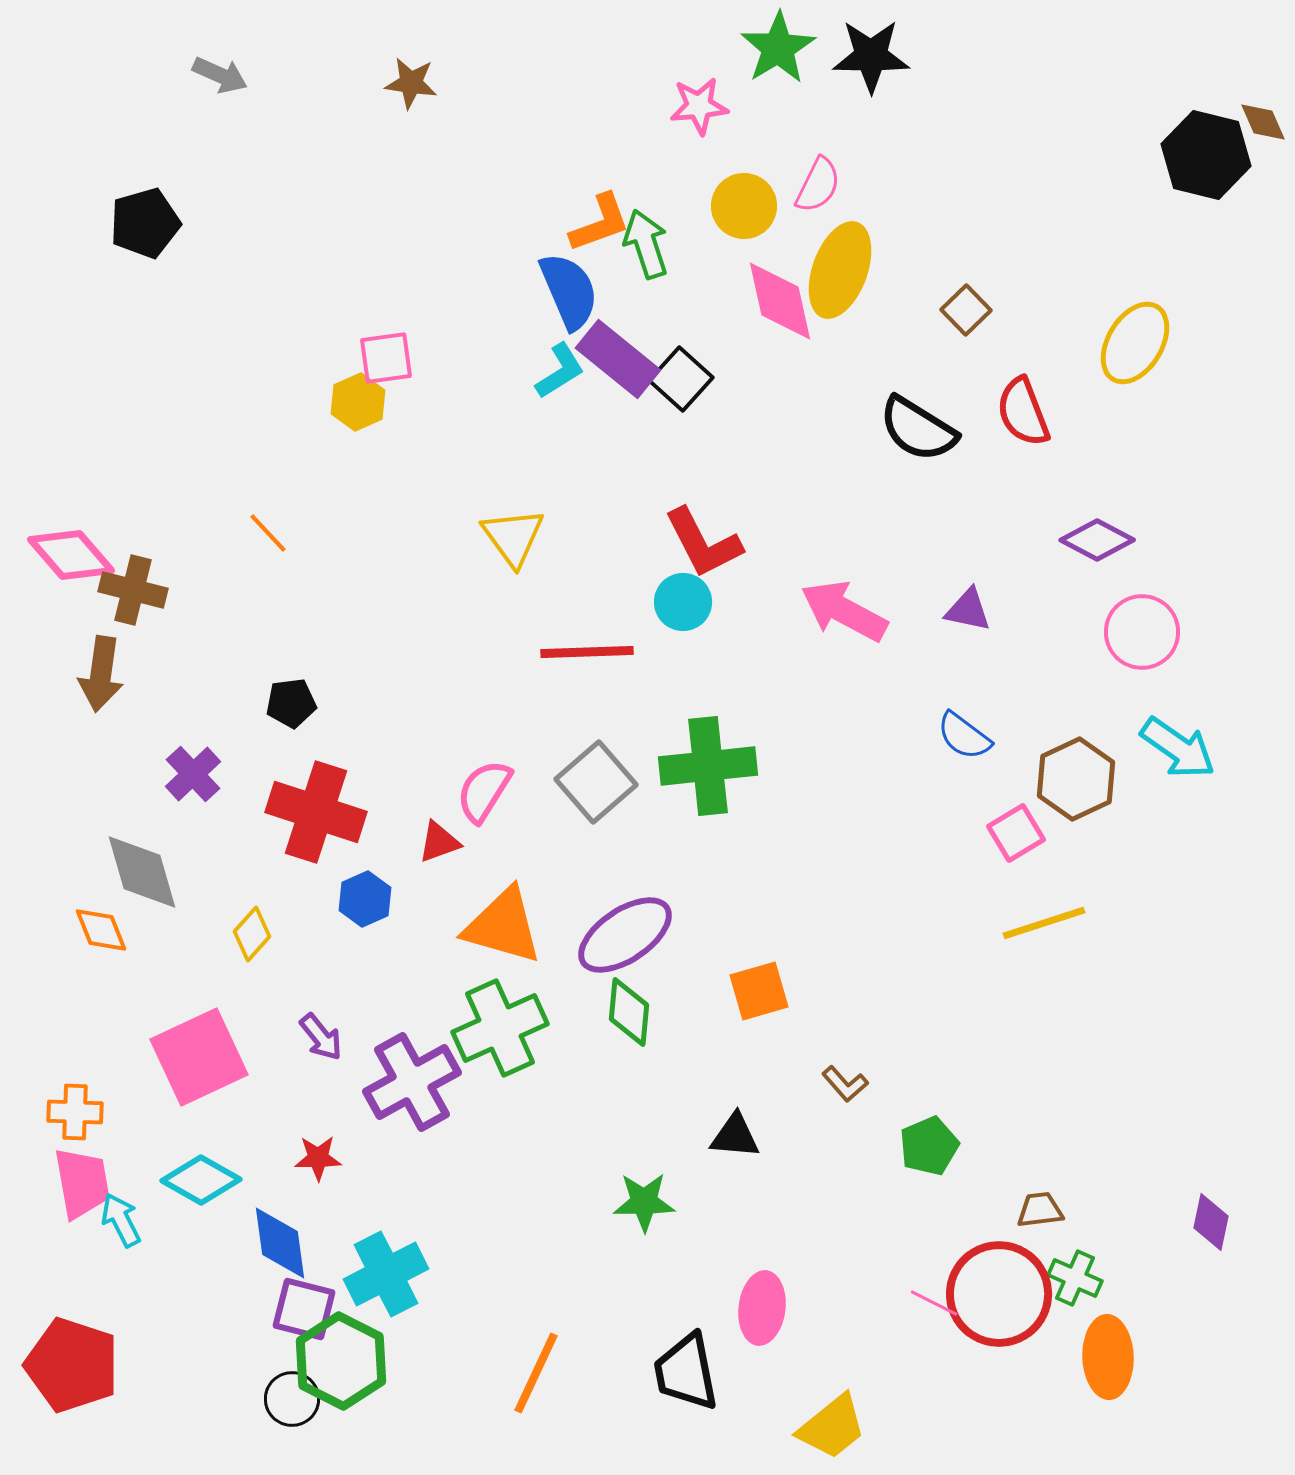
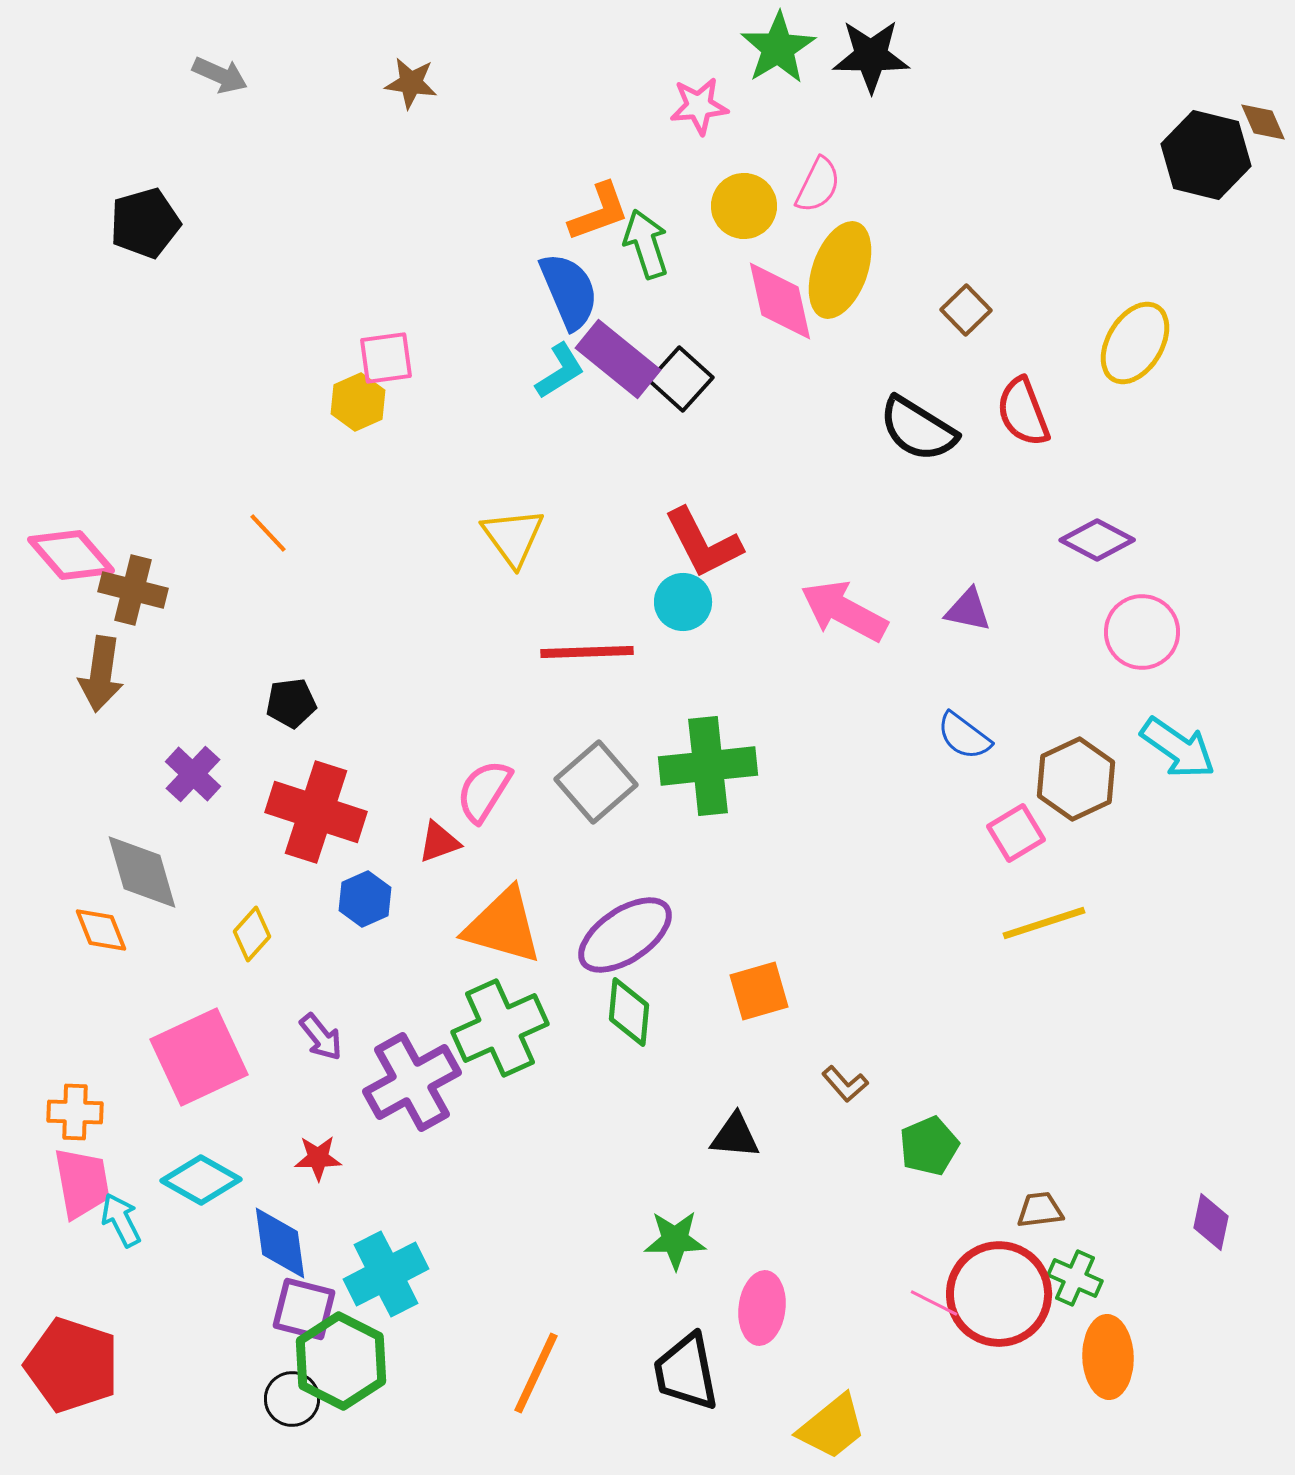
orange L-shape at (600, 223): moved 1 px left, 11 px up
purple cross at (193, 774): rotated 4 degrees counterclockwise
green star at (644, 1202): moved 31 px right, 38 px down
